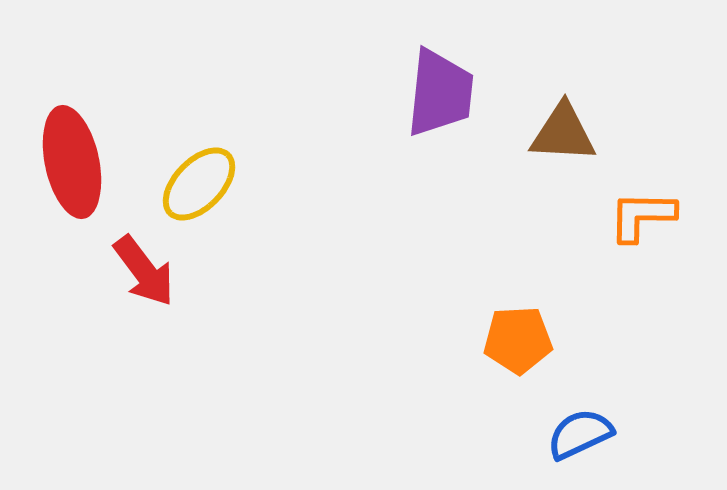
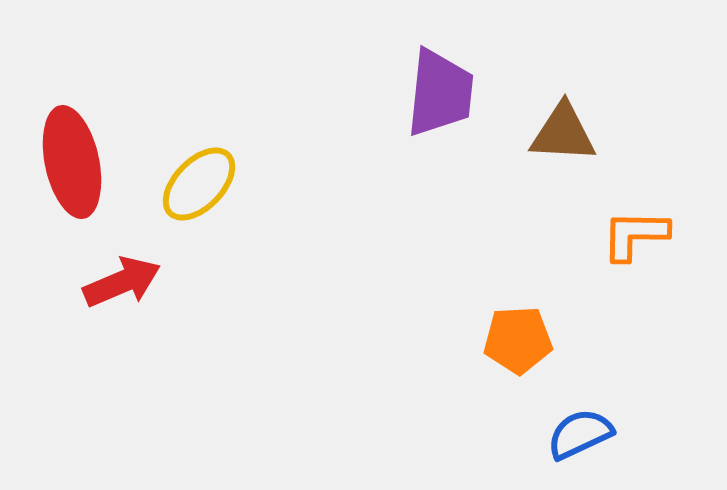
orange L-shape: moved 7 px left, 19 px down
red arrow: moved 22 px left, 11 px down; rotated 76 degrees counterclockwise
